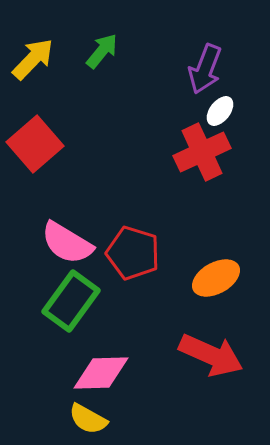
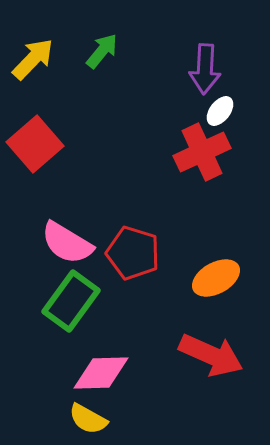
purple arrow: rotated 18 degrees counterclockwise
